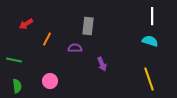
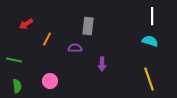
purple arrow: rotated 24 degrees clockwise
